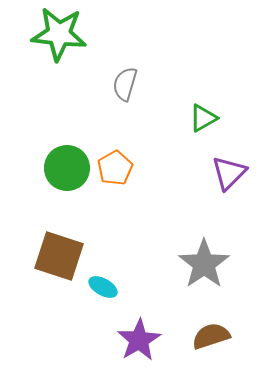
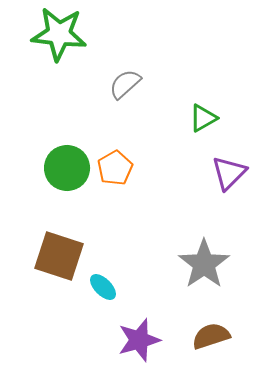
gray semicircle: rotated 32 degrees clockwise
cyan ellipse: rotated 16 degrees clockwise
purple star: rotated 15 degrees clockwise
